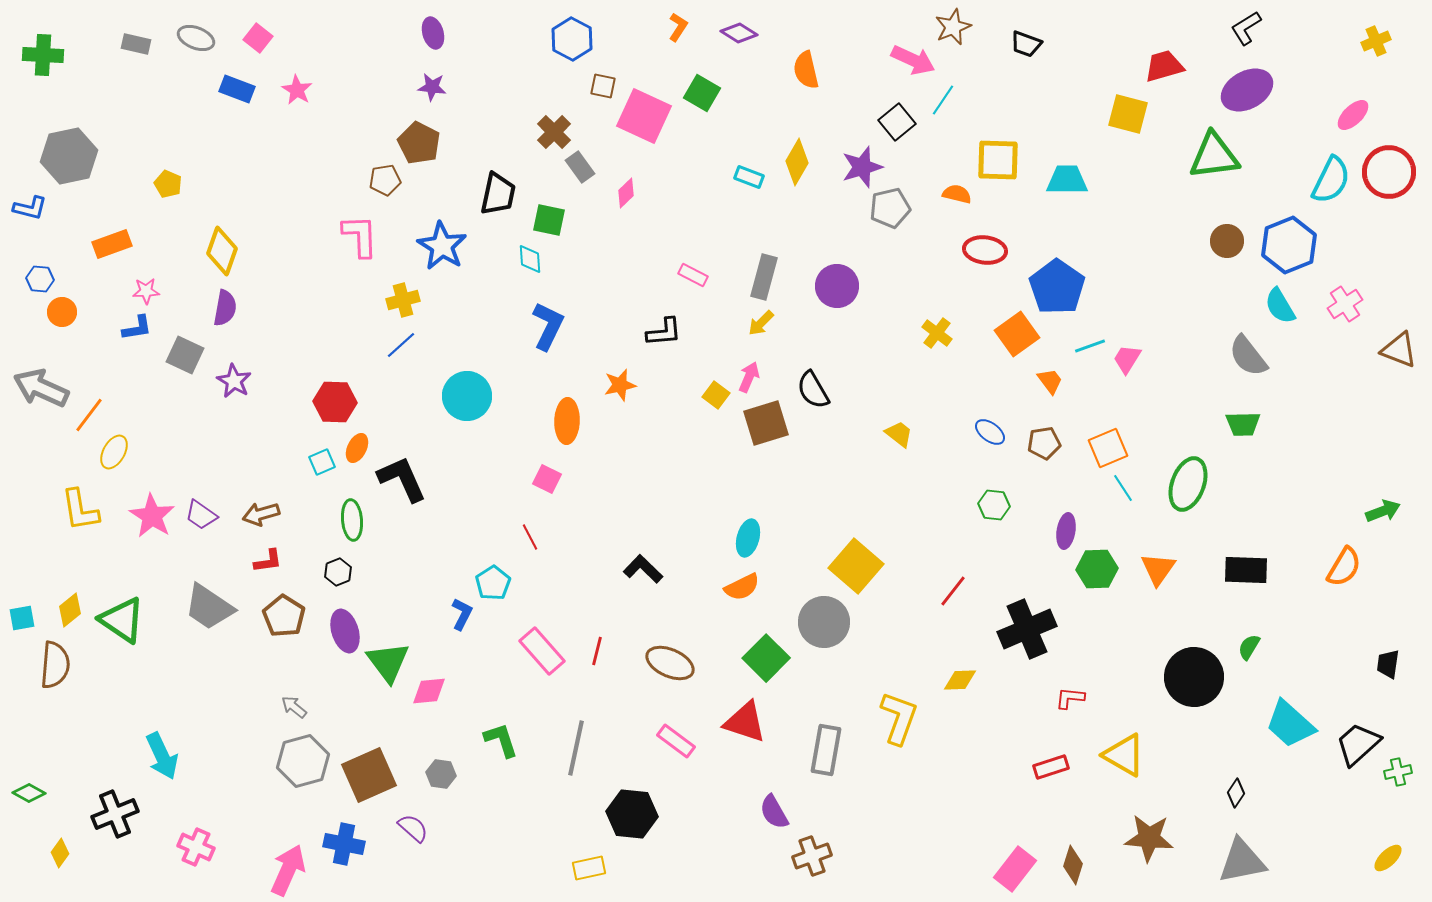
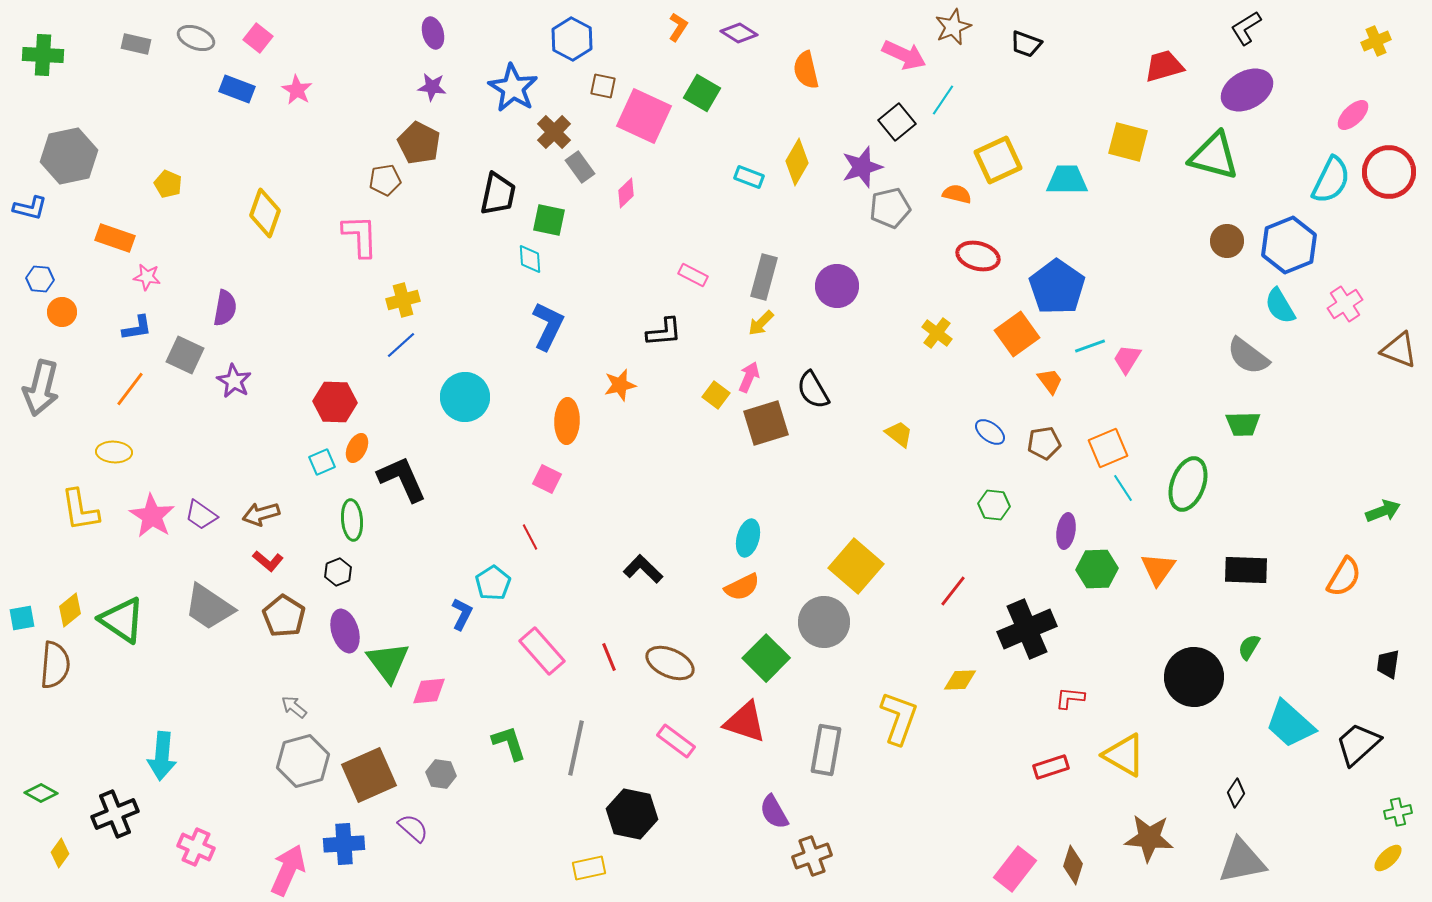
pink arrow at (913, 60): moved 9 px left, 5 px up
yellow square at (1128, 114): moved 28 px down
green triangle at (1214, 156): rotated 22 degrees clockwise
yellow square at (998, 160): rotated 27 degrees counterclockwise
orange rectangle at (112, 244): moved 3 px right, 6 px up; rotated 39 degrees clockwise
blue star at (442, 246): moved 71 px right, 158 px up
red ellipse at (985, 250): moved 7 px left, 6 px down; rotated 9 degrees clockwise
yellow diamond at (222, 251): moved 43 px right, 38 px up
pink star at (146, 291): moved 1 px right, 14 px up; rotated 12 degrees clockwise
gray semicircle at (1248, 356): rotated 15 degrees counterclockwise
gray arrow at (41, 388): rotated 100 degrees counterclockwise
cyan circle at (467, 396): moved 2 px left, 1 px down
orange line at (89, 415): moved 41 px right, 26 px up
yellow ellipse at (114, 452): rotated 64 degrees clockwise
red L-shape at (268, 561): rotated 48 degrees clockwise
orange semicircle at (1344, 567): moved 10 px down
red line at (597, 651): moved 12 px right, 6 px down; rotated 36 degrees counterclockwise
green L-shape at (501, 740): moved 8 px right, 3 px down
cyan arrow at (162, 756): rotated 30 degrees clockwise
green cross at (1398, 772): moved 40 px down
green diamond at (29, 793): moved 12 px right
black hexagon at (632, 814): rotated 6 degrees clockwise
blue cross at (344, 844): rotated 15 degrees counterclockwise
